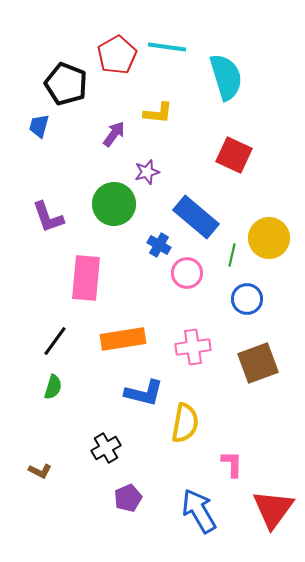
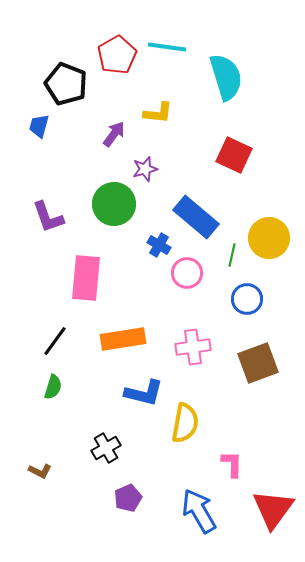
purple star: moved 2 px left, 3 px up
